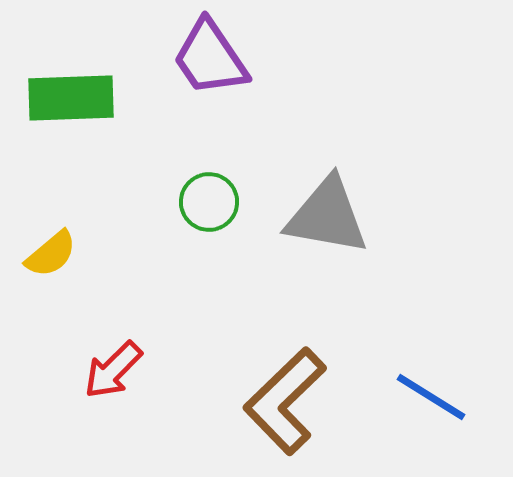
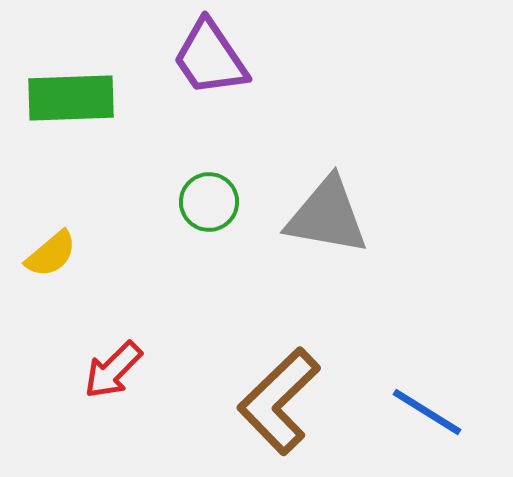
blue line: moved 4 px left, 15 px down
brown L-shape: moved 6 px left
